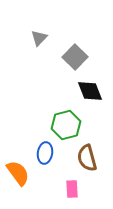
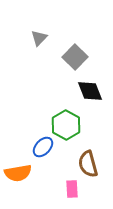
green hexagon: rotated 16 degrees counterclockwise
blue ellipse: moved 2 px left, 6 px up; rotated 35 degrees clockwise
brown semicircle: moved 1 px right, 6 px down
orange semicircle: rotated 116 degrees clockwise
